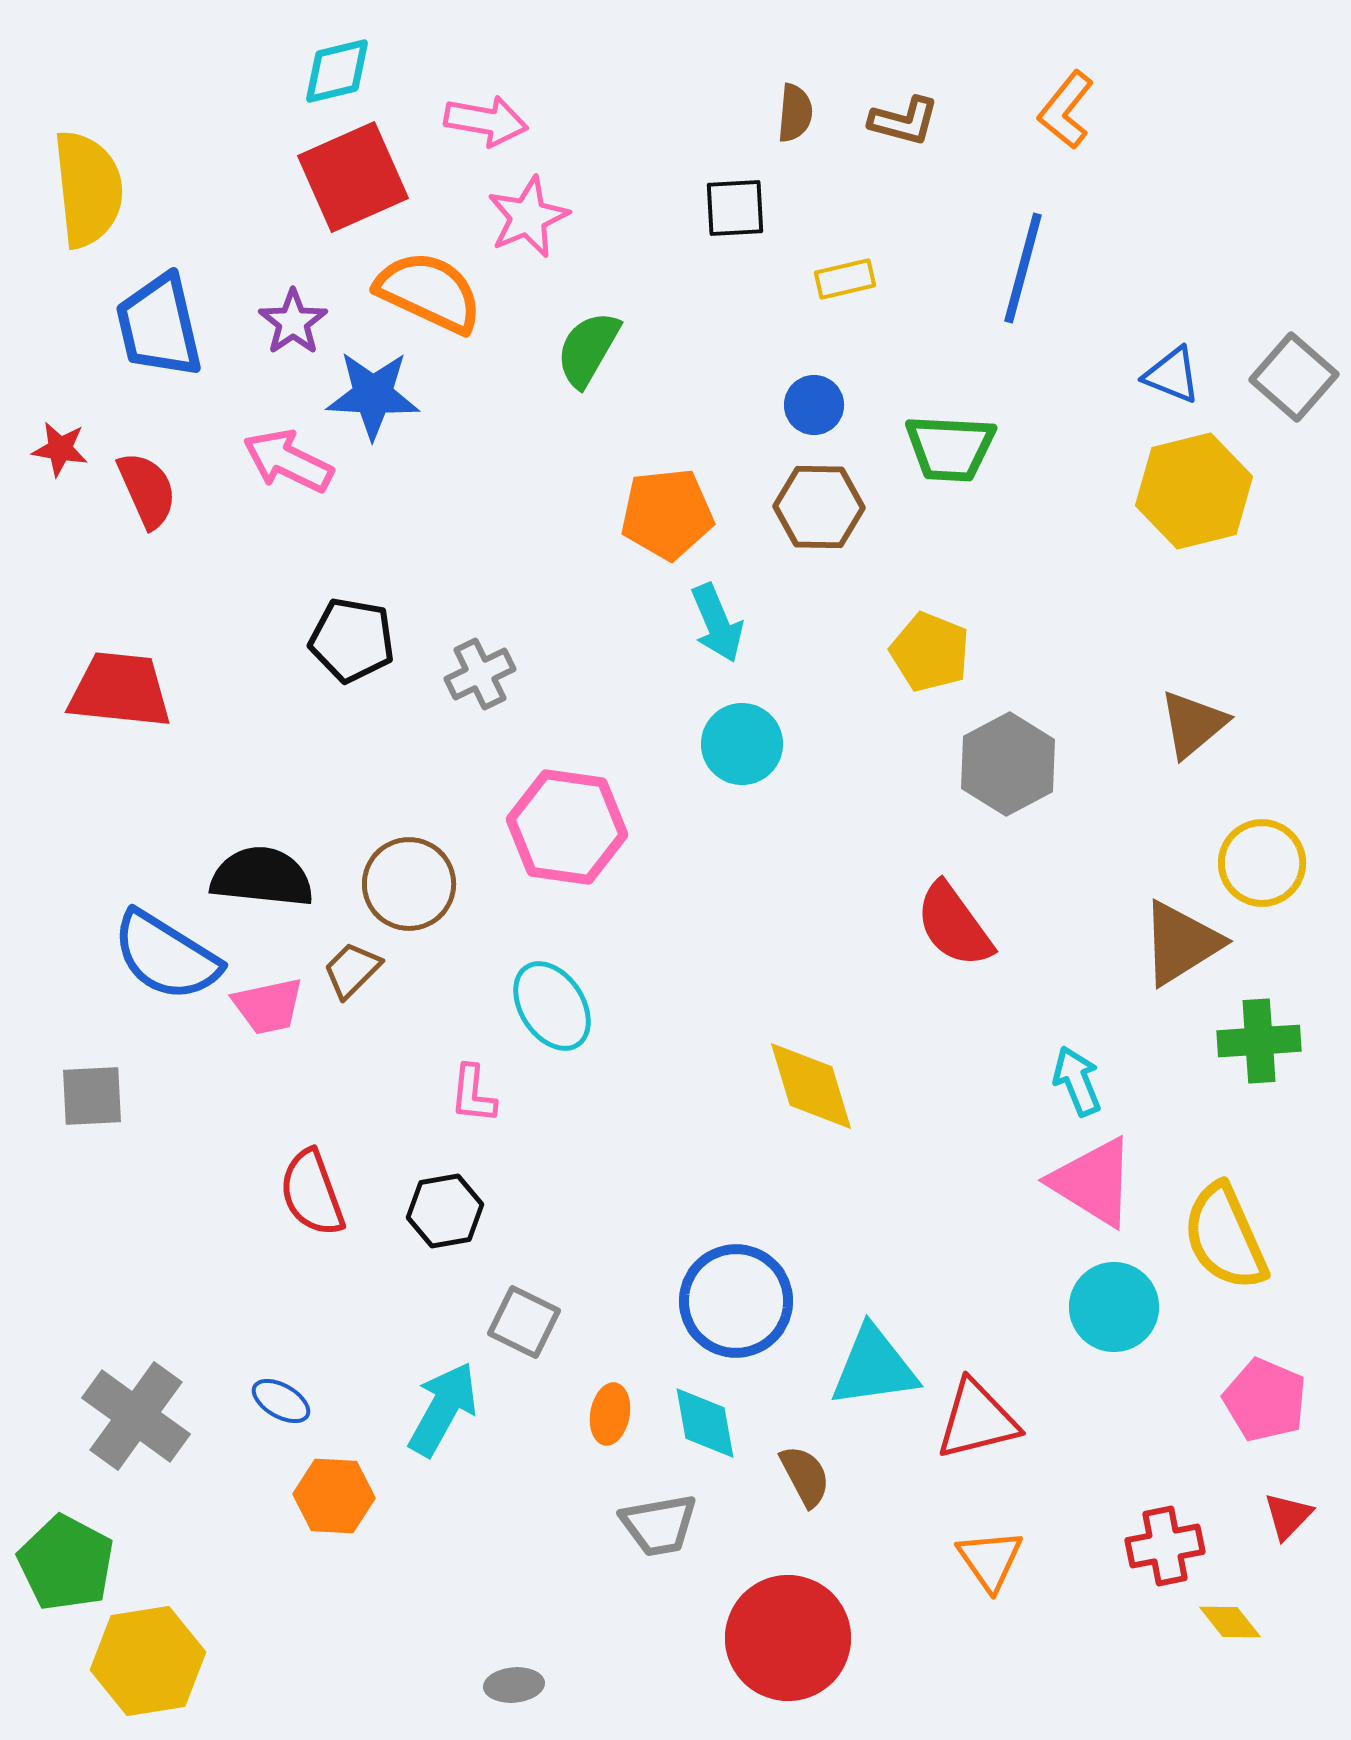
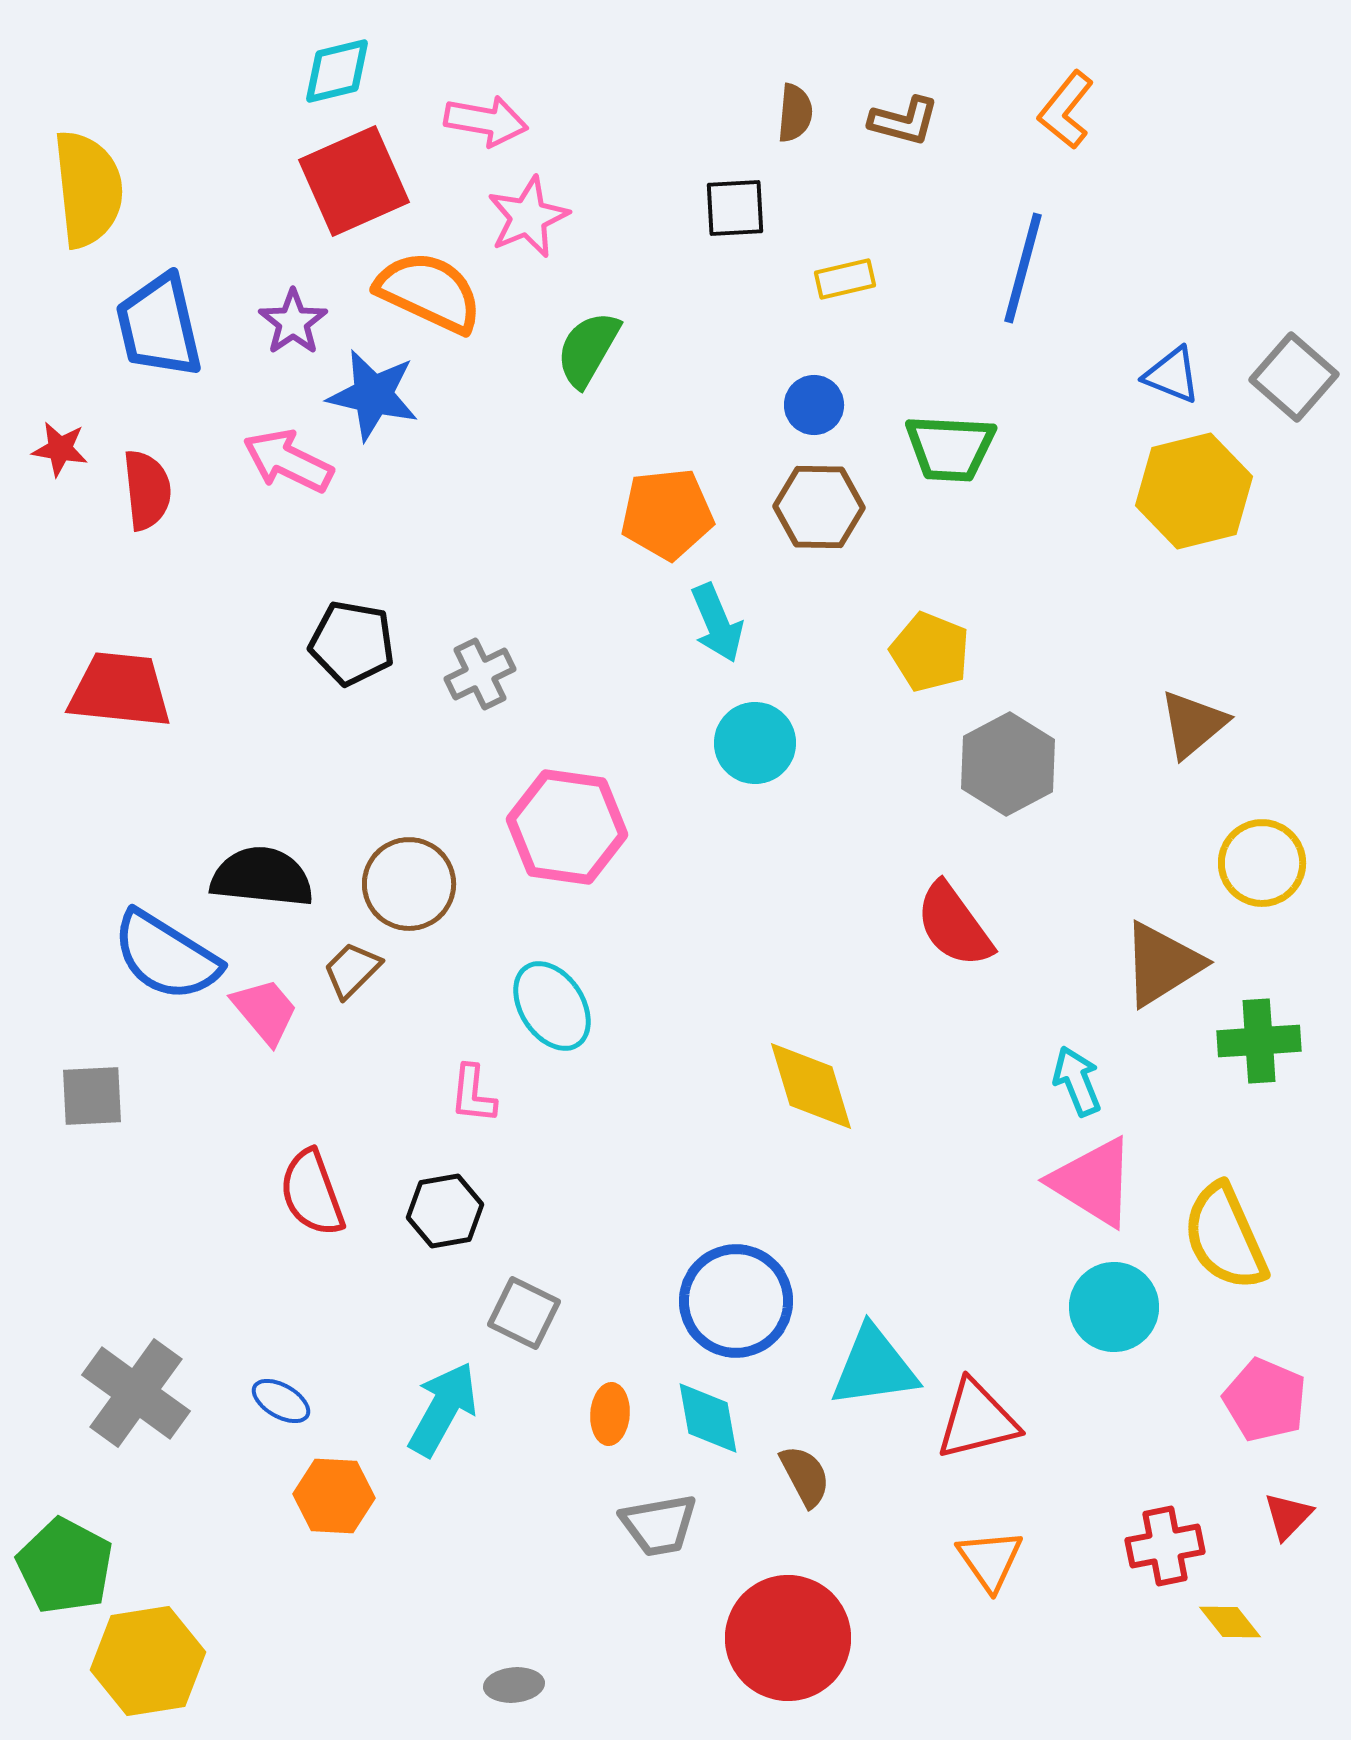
red square at (353, 177): moved 1 px right, 4 px down
blue star at (373, 395): rotated 10 degrees clockwise
red semicircle at (147, 490): rotated 18 degrees clockwise
black pentagon at (352, 640): moved 3 px down
cyan circle at (742, 744): moved 13 px right, 1 px up
brown triangle at (1181, 943): moved 19 px left, 21 px down
pink trapezoid at (268, 1006): moved 3 px left, 5 px down; rotated 118 degrees counterclockwise
gray square at (524, 1322): moved 9 px up
orange ellipse at (610, 1414): rotated 6 degrees counterclockwise
gray cross at (136, 1416): moved 23 px up
cyan diamond at (705, 1423): moved 3 px right, 5 px up
green pentagon at (66, 1563): moved 1 px left, 3 px down
